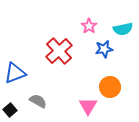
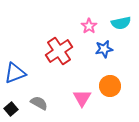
cyan semicircle: moved 2 px left, 6 px up
red cross: rotated 8 degrees clockwise
orange circle: moved 1 px up
gray semicircle: moved 1 px right, 2 px down
pink triangle: moved 6 px left, 8 px up
black square: moved 1 px right, 1 px up
